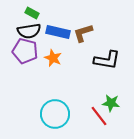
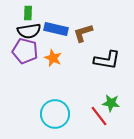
green rectangle: moved 4 px left; rotated 64 degrees clockwise
blue rectangle: moved 2 px left, 3 px up
